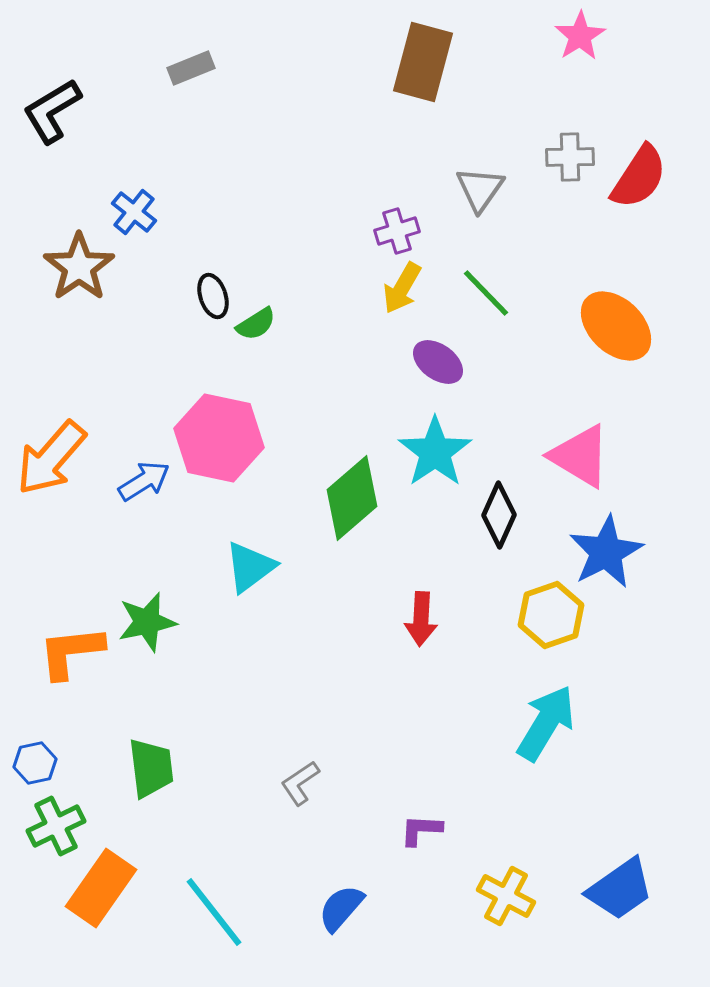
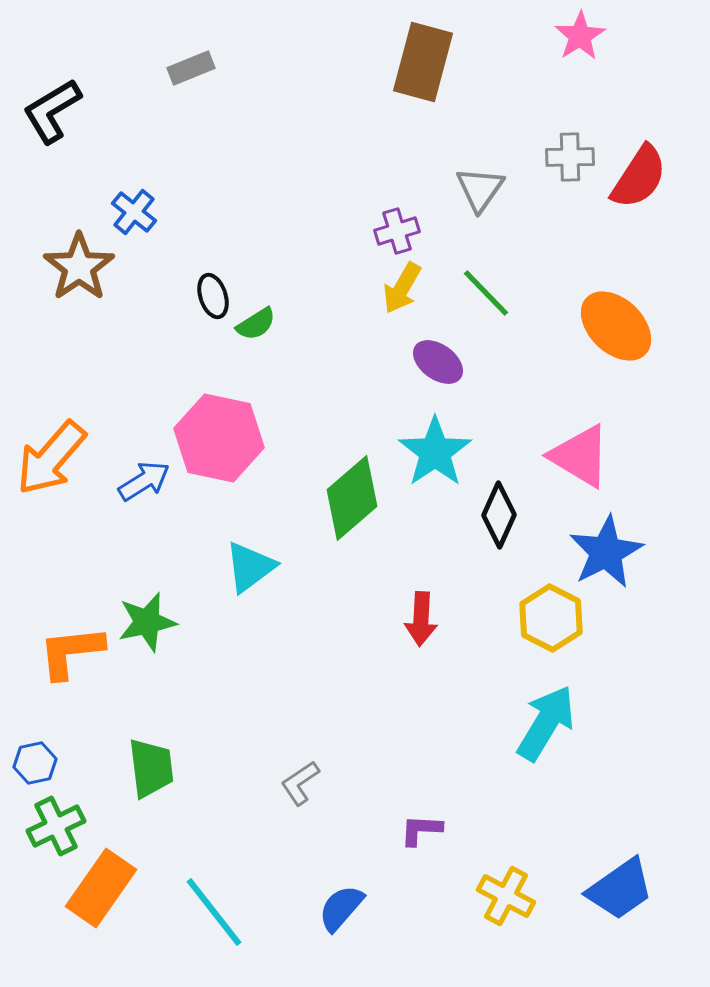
yellow hexagon: moved 3 px down; rotated 14 degrees counterclockwise
